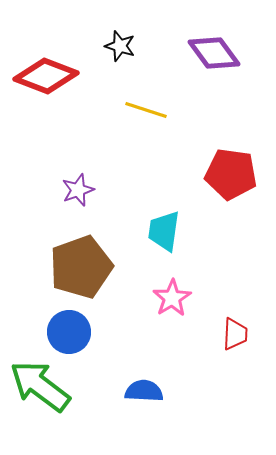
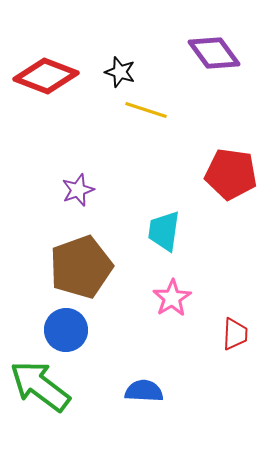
black star: moved 26 px down
blue circle: moved 3 px left, 2 px up
